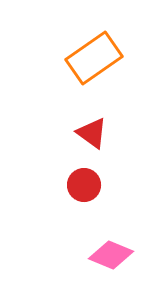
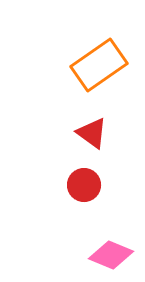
orange rectangle: moved 5 px right, 7 px down
